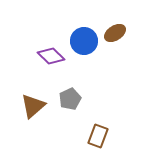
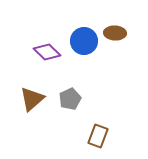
brown ellipse: rotated 35 degrees clockwise
purple diamond: moved 4 px left, 4 px up
brown triangle: moved 1 px left, 7 px up
